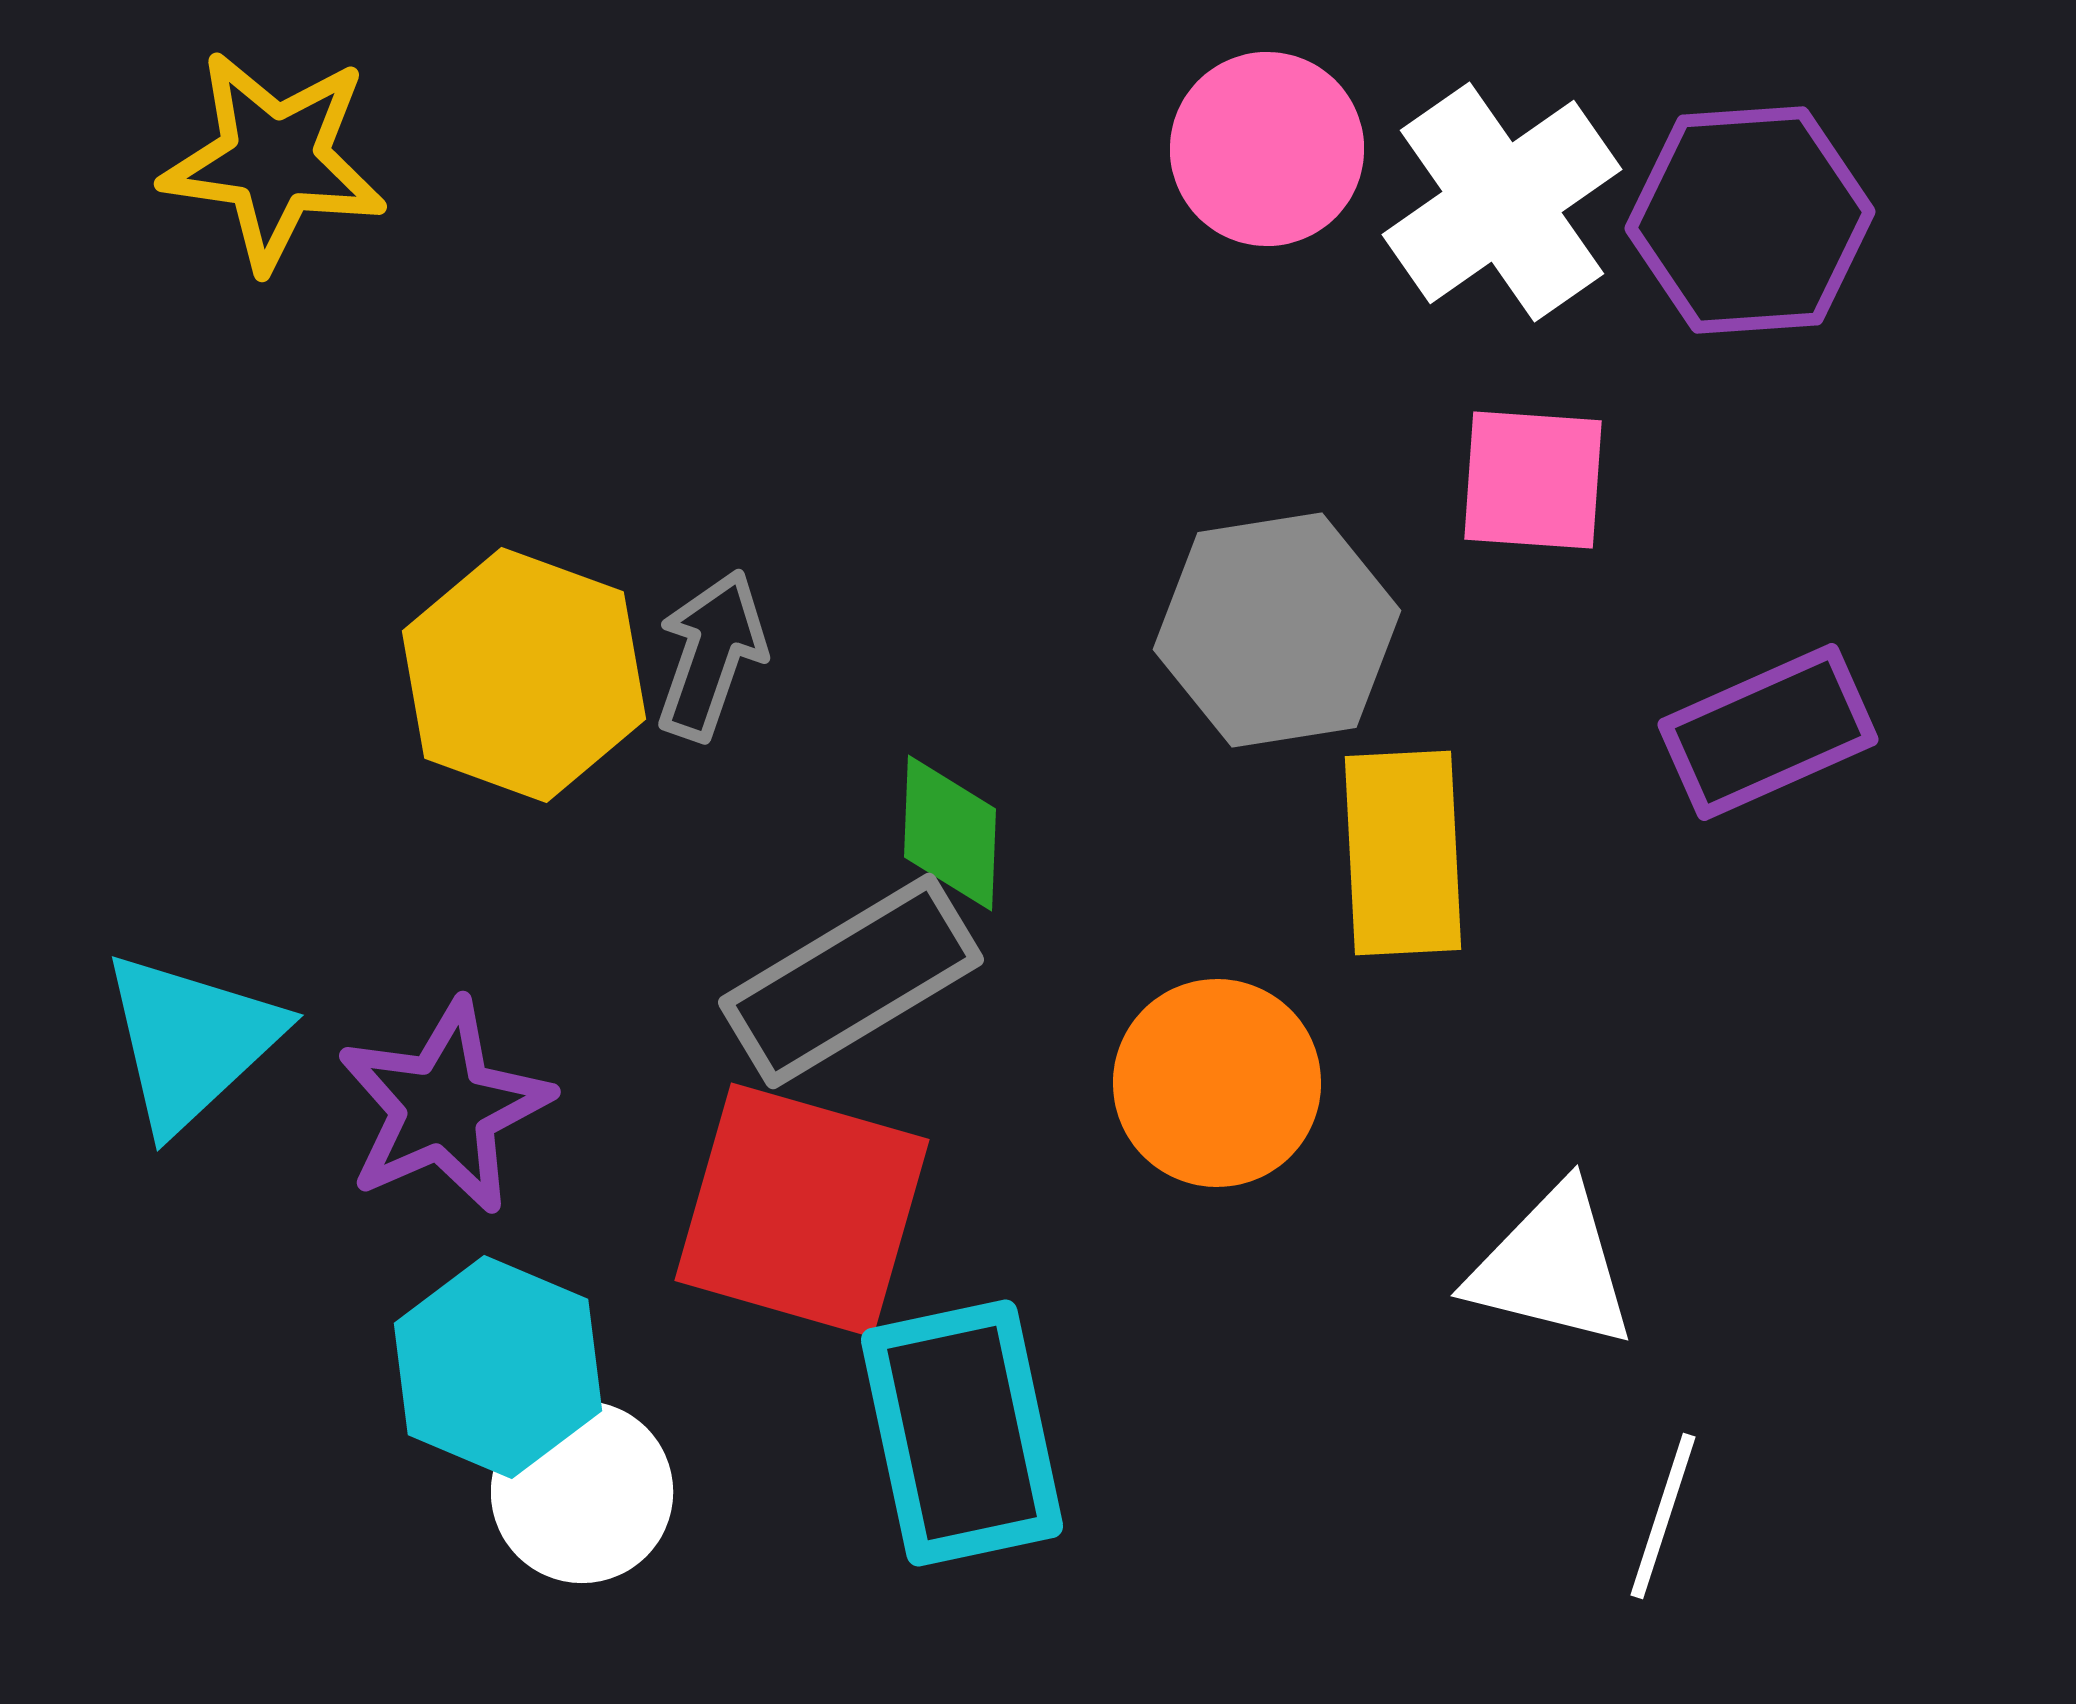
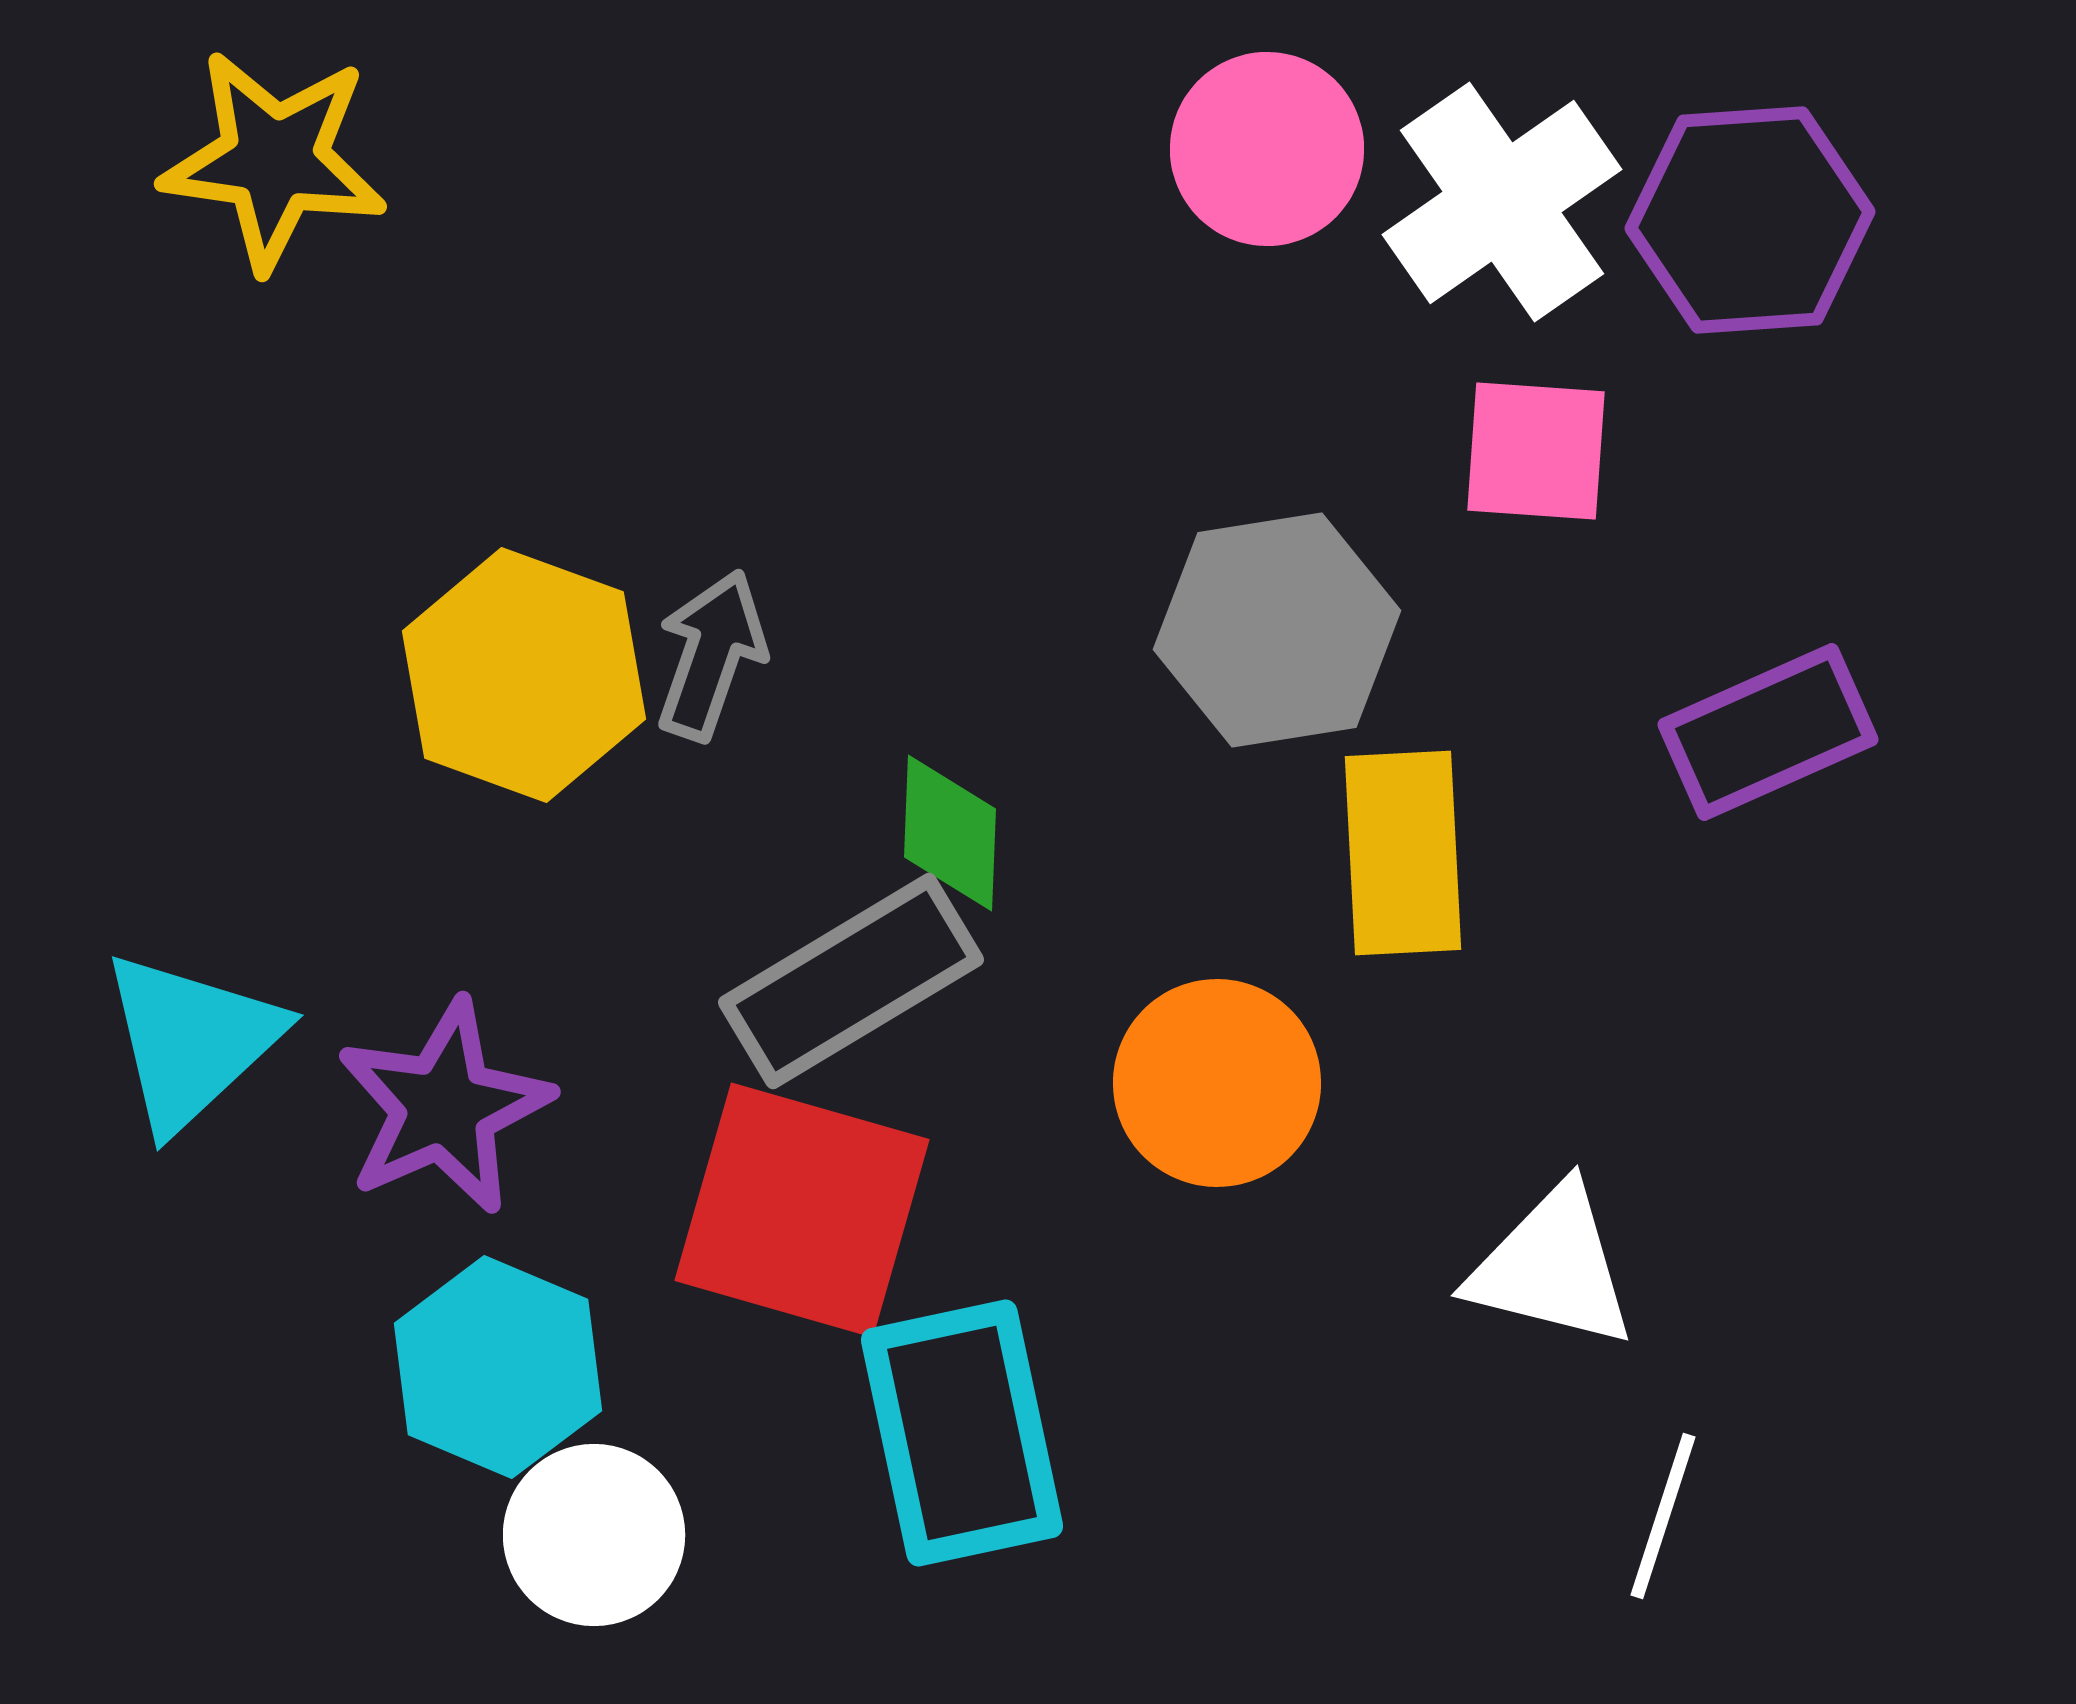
pink square: moved 3 px right, 29 px up
white circle: moved 12 px right, 43 px down
